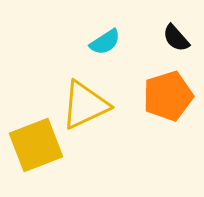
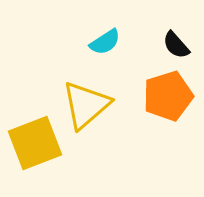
black semicircle: moved 7 px down
yellow triangle: moved 1 px right; rotated 16 degrees counterclockwise
yellow square: moved 1 px left, 2 px up
